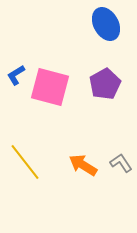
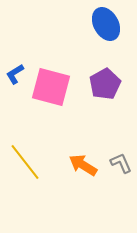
blue L-shape: moved 1 px left, 1 px up
pink square: moved 1 px right
gray L-shape: rotated 10 degrees clockwise
